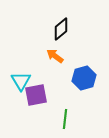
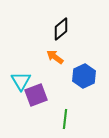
orange arrow: moved 1 px down
blue hexagon: moved 2 px up; rotated 10 degrees counterclockwise
purple square: rotated 10 degrees counterclockwise
